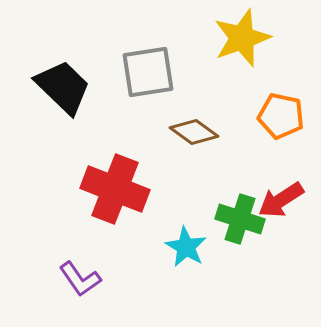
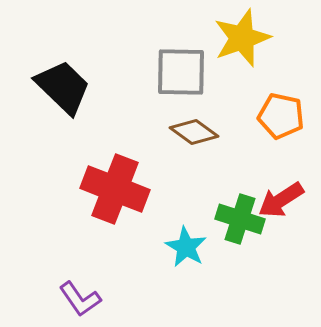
gray square: moved 33 px right; rotated 10 degrees clockwise
purple L-shape: moved 20 px down
